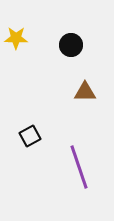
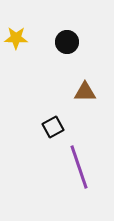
black circle: moved 4 px left, 3 px up
black square: moved 23 px right, 9 px up
